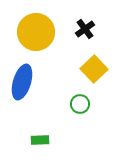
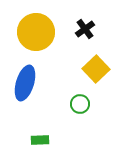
yellow square: moved 2 px right
blue ellipse: moved 3 px right, 1 px down
